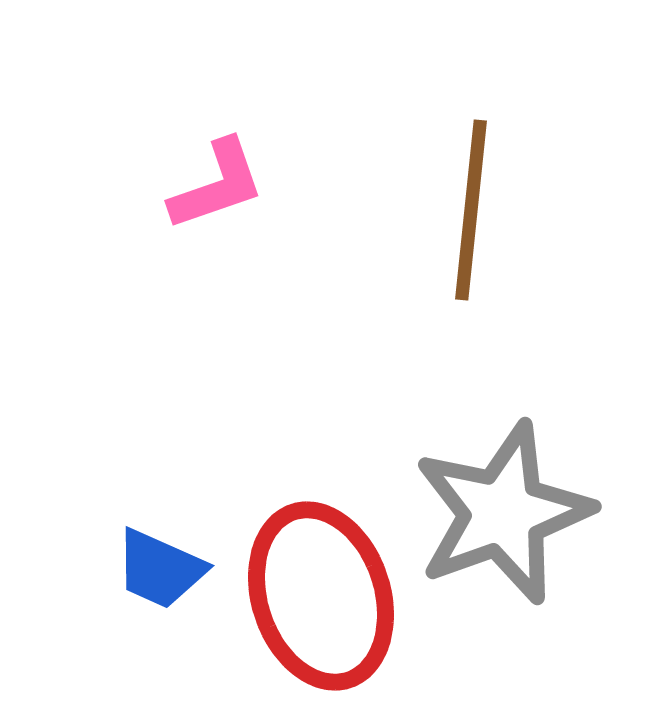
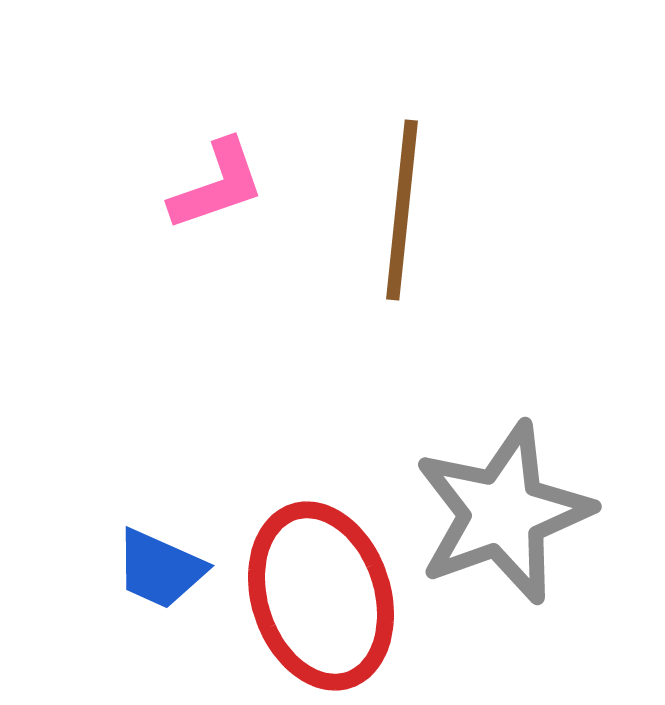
brown line: moved 69 px left
